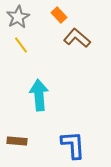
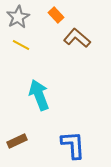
orange rectangle: moved 3 px left
yellow line: rotated 24 degrees counterclockwise
cyan arrow: rotated 16 degrees counterclockwise
brown rectangle: rotated 30 degrees counterclockwise
